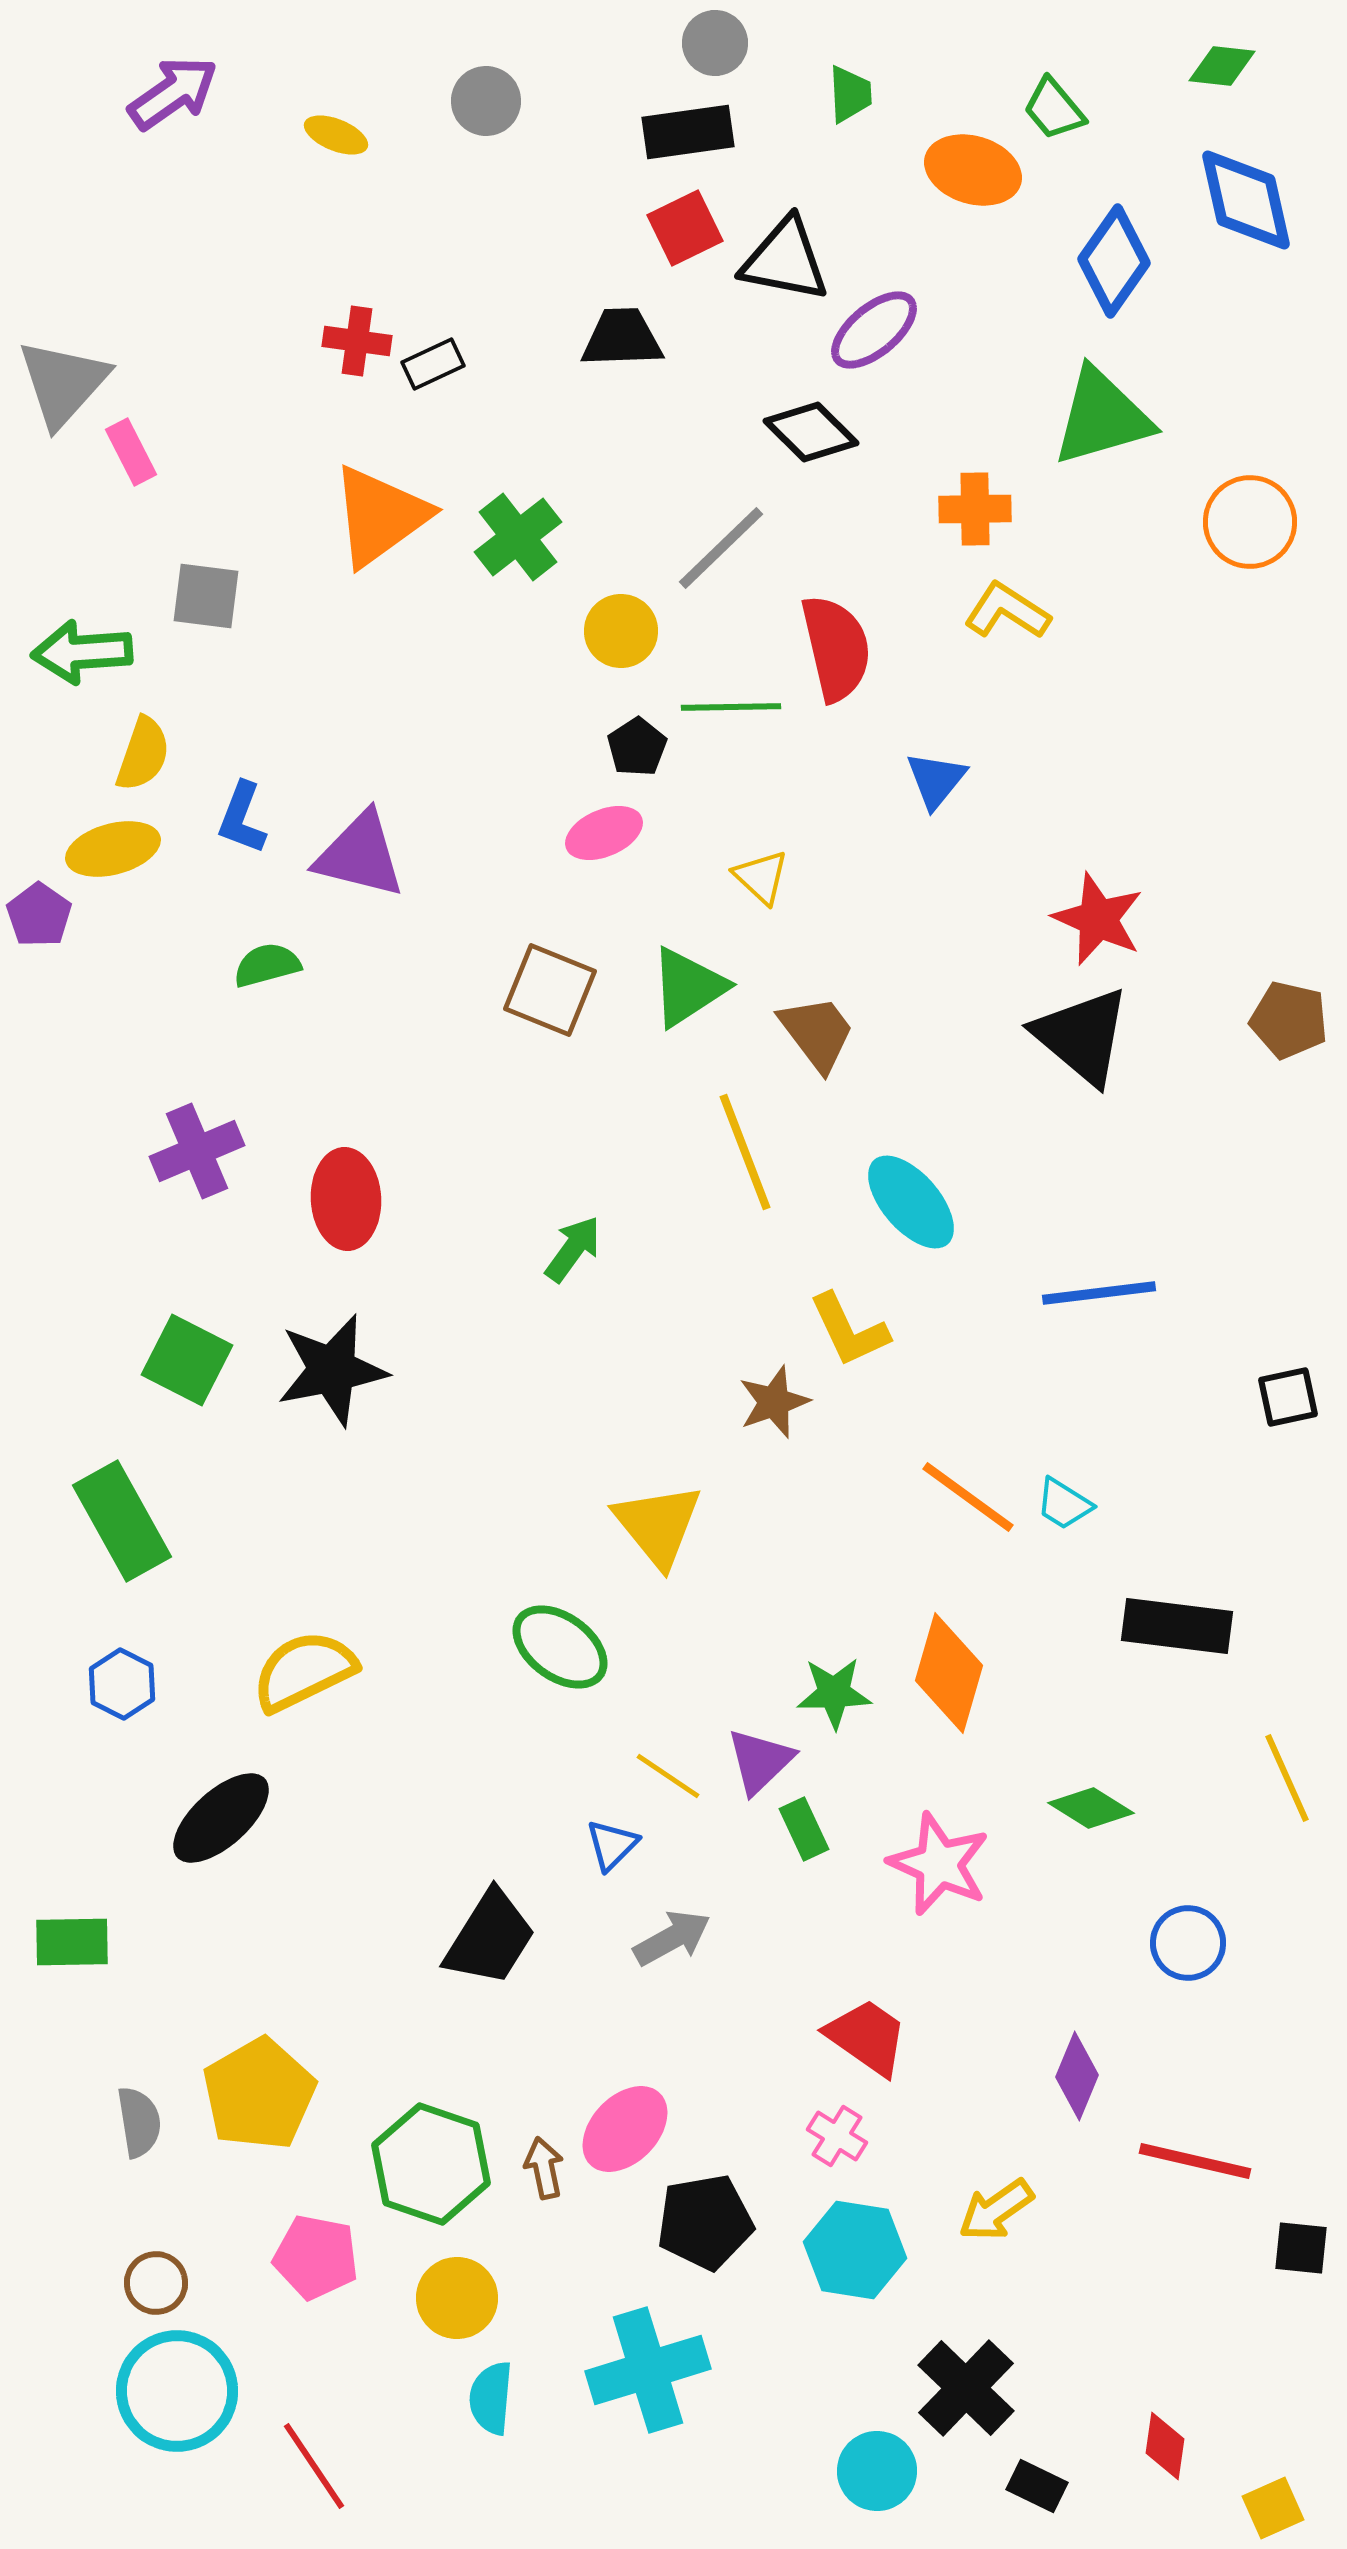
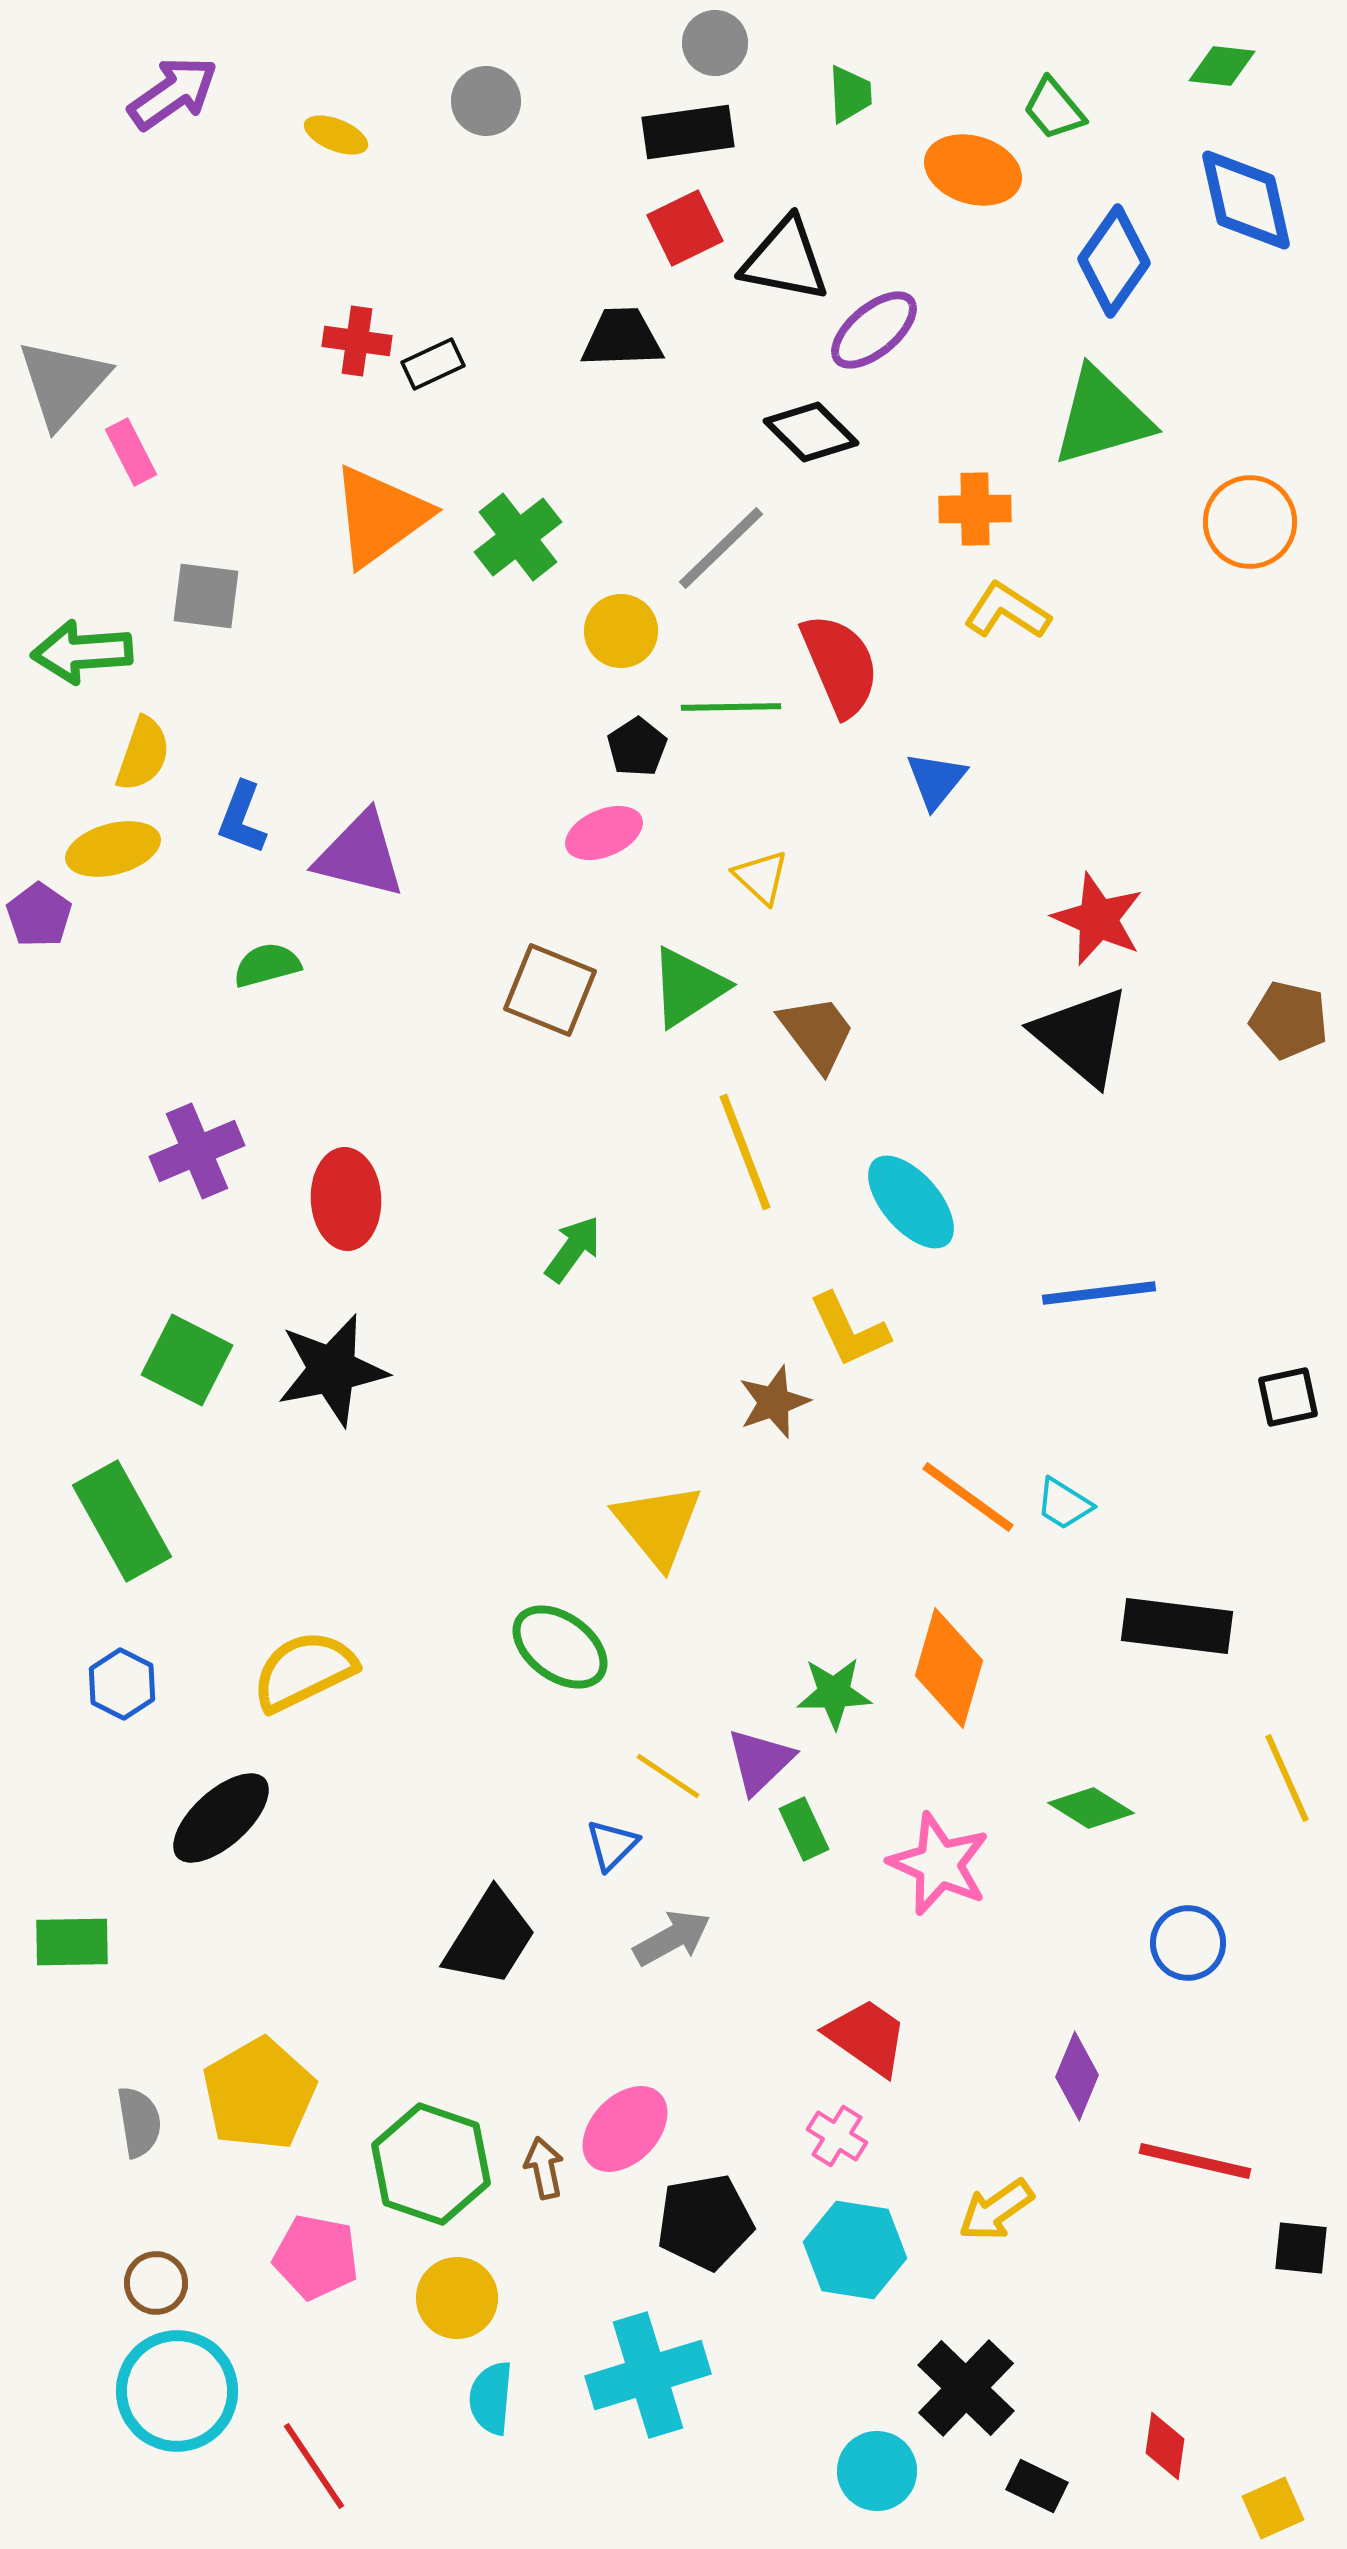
red semicircle at (836, 648): moved 4 px right, 17 px down; rotated 10 degrees counterclockwise
orange diamond at (949, 1673): moved 5 px up
cyan cross at (648, 2370): moved 5 px down
